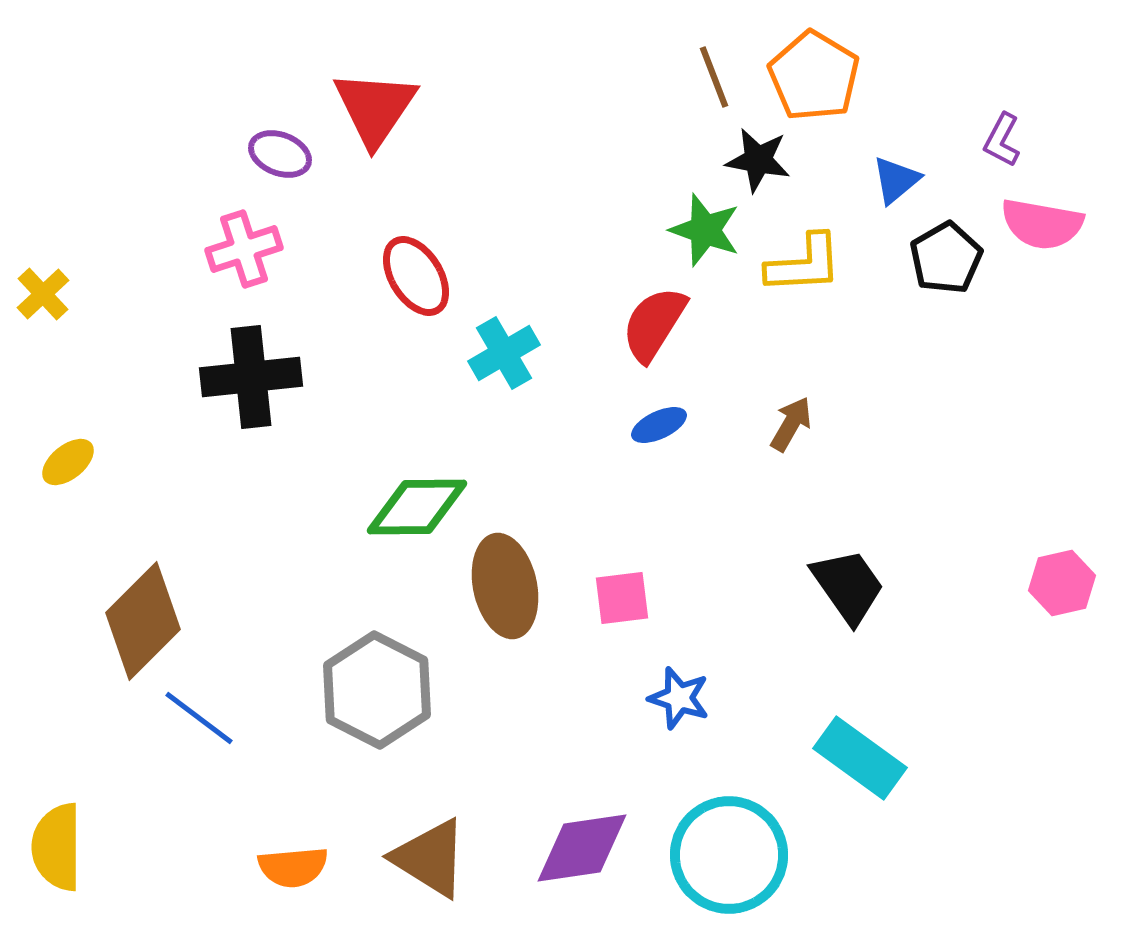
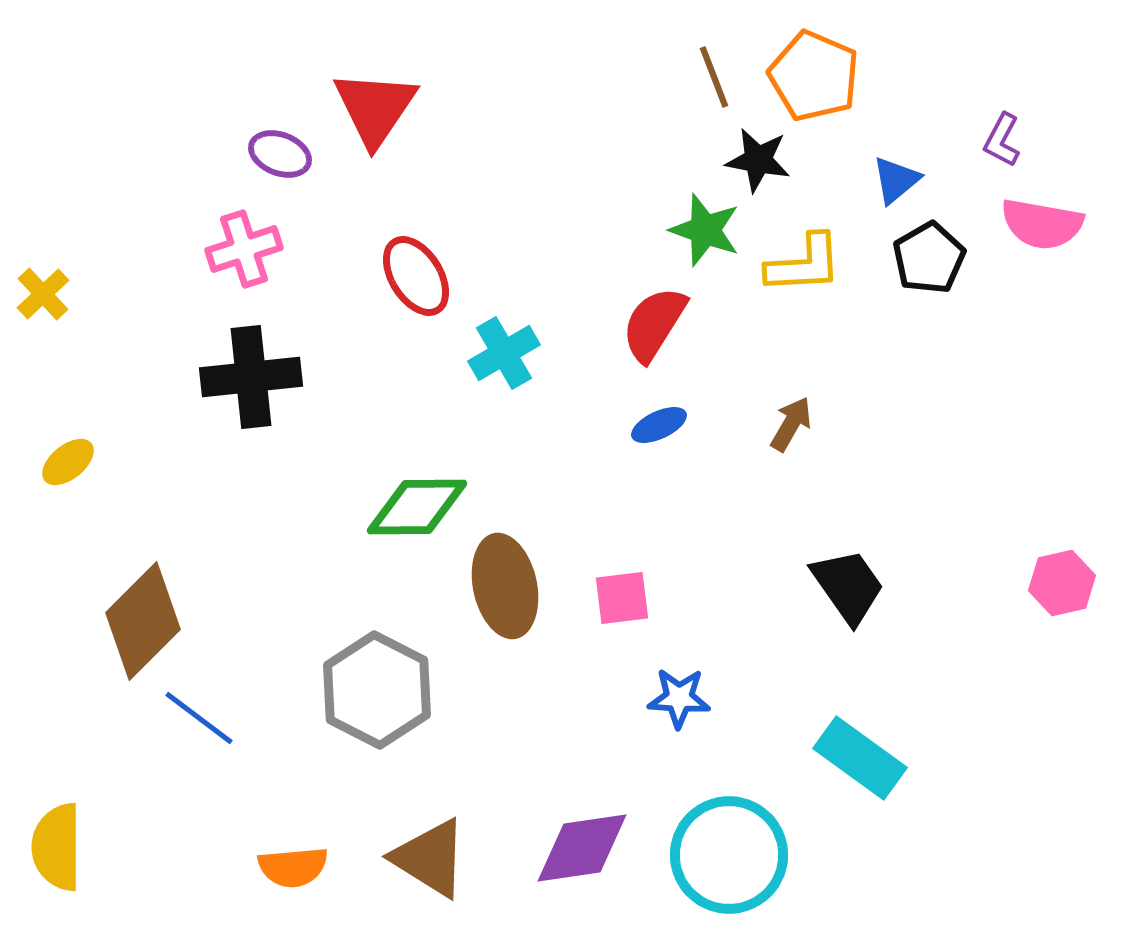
orange pentagon: rotated 8 degrees counterclockwise
black pentagon: moved 17 px left
blue star: rotated 14 degrees counterclockwise
